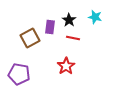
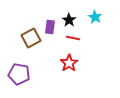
cyan star: rotated 16 degrees clockwise
brown square: moved 1 px right
red star: moved 3 px right, 3 px up
